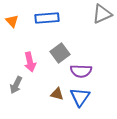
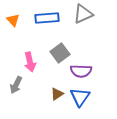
gray triangle: moved 19 px left
orange triangle: moved 1 px right, 1 px up
brown triangle: rotated 48 degrees counterclockwise
